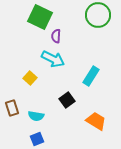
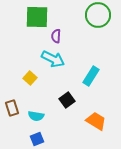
green square: moved 3 px left; rotated 25 degrees counterclockwise
